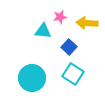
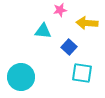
pink star: moved 7 px up
cyan square: moved 9 px right, 1 px up; rotated 25 degrees counterclockwise
cyan circle: moved 11 px left, 1 px up
